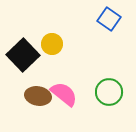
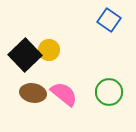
blue square: moved 1 px down
yellow circle: moved 3 px left, 6 px down
black square: moved 2 px right
brown ellipse: moved 5 px left, 3 px up
